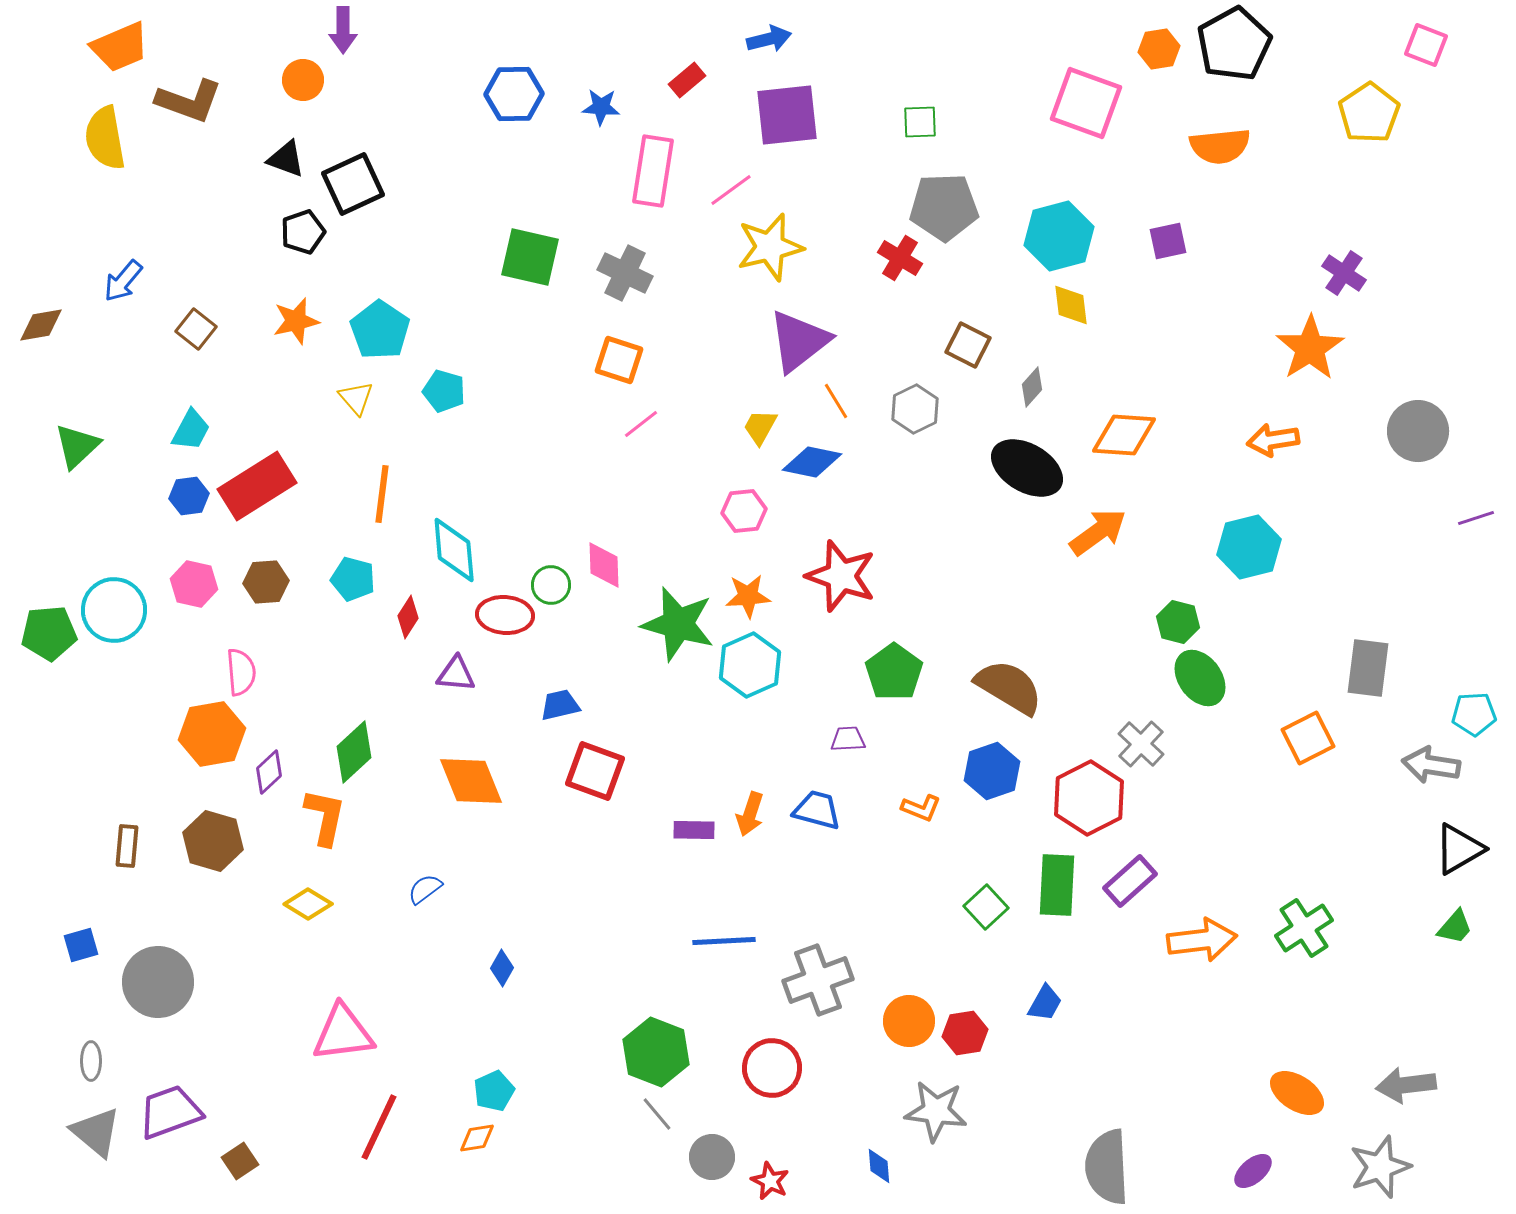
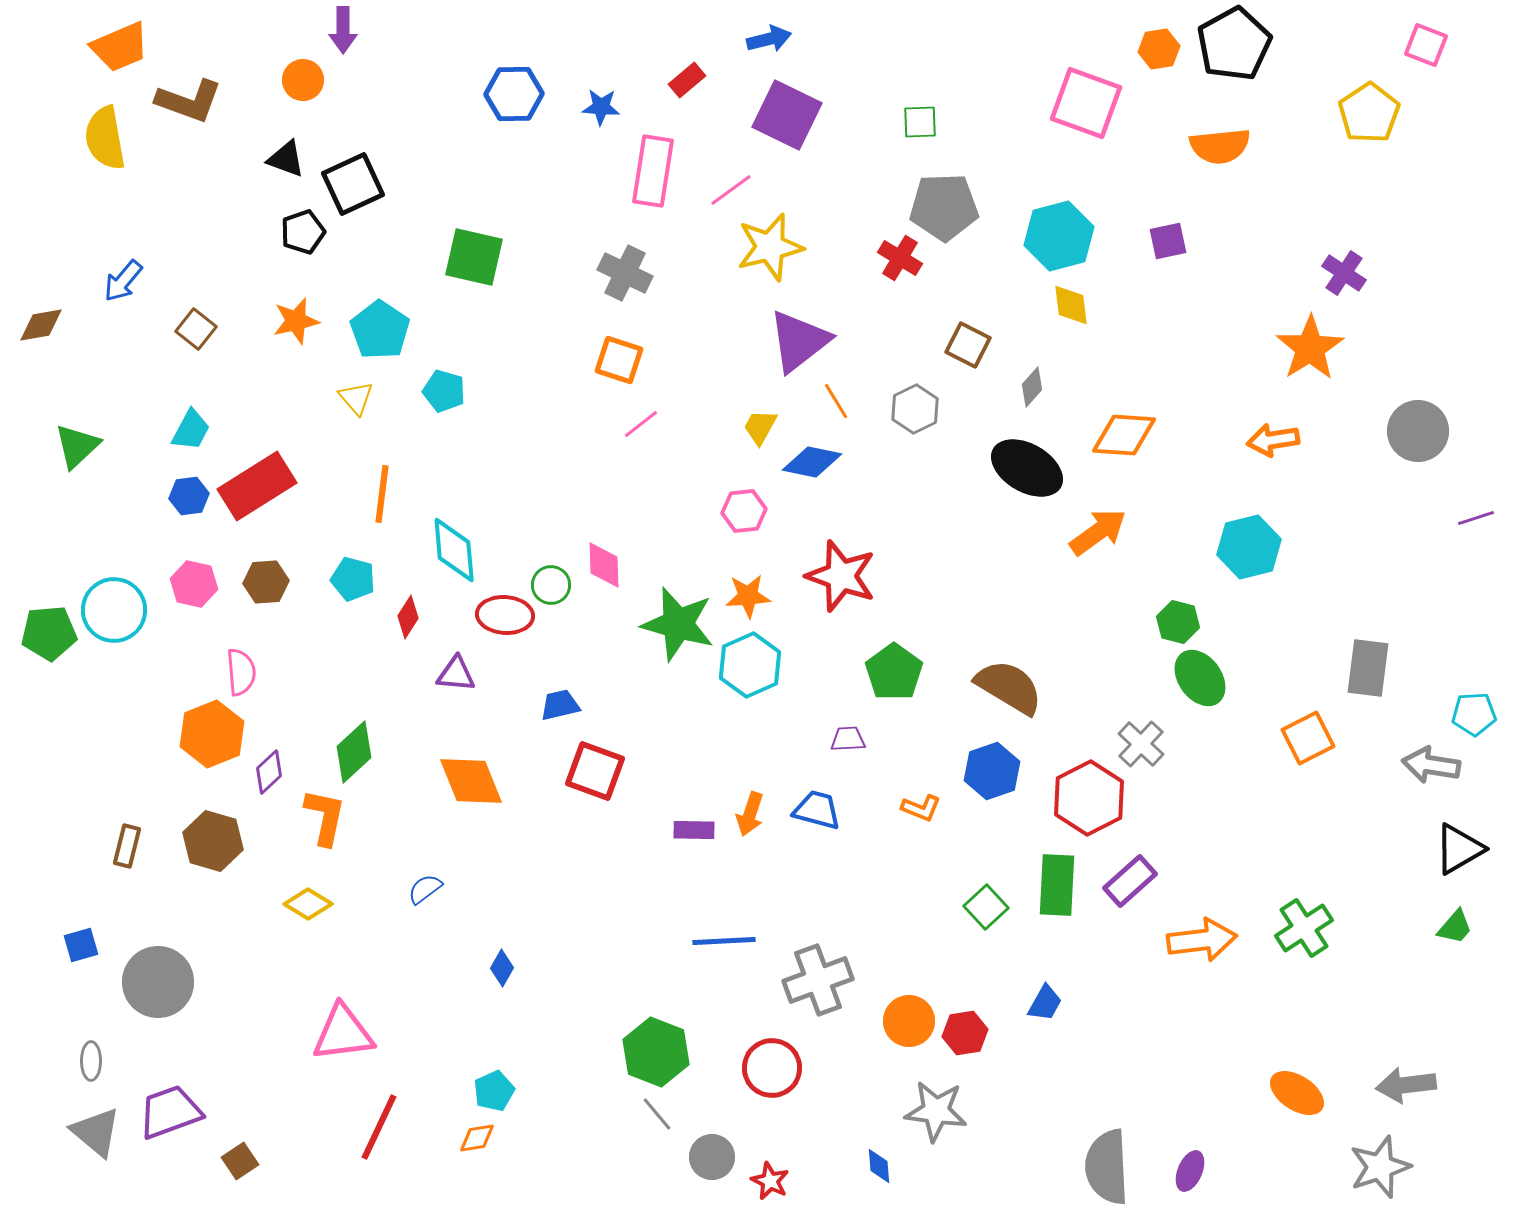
purple square at (787, 115): rotated 32 degrees clockwise
green square at (530, 257): moved 56 px left
orange hexagon at (212, 734): rotated 12 degrees counterclockwise
brown rectangle at (127, 846): rotated 9 degrees clockwise
purple ellipse at (1253, 1171): moved 63 px left; rotated 27 degrees counterclockwise
